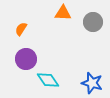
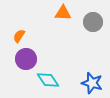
orange semicircle: moved 2 px left, 7 px down
